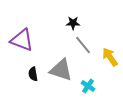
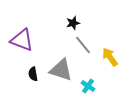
black star: rotated 16 degrees counterclockwise
